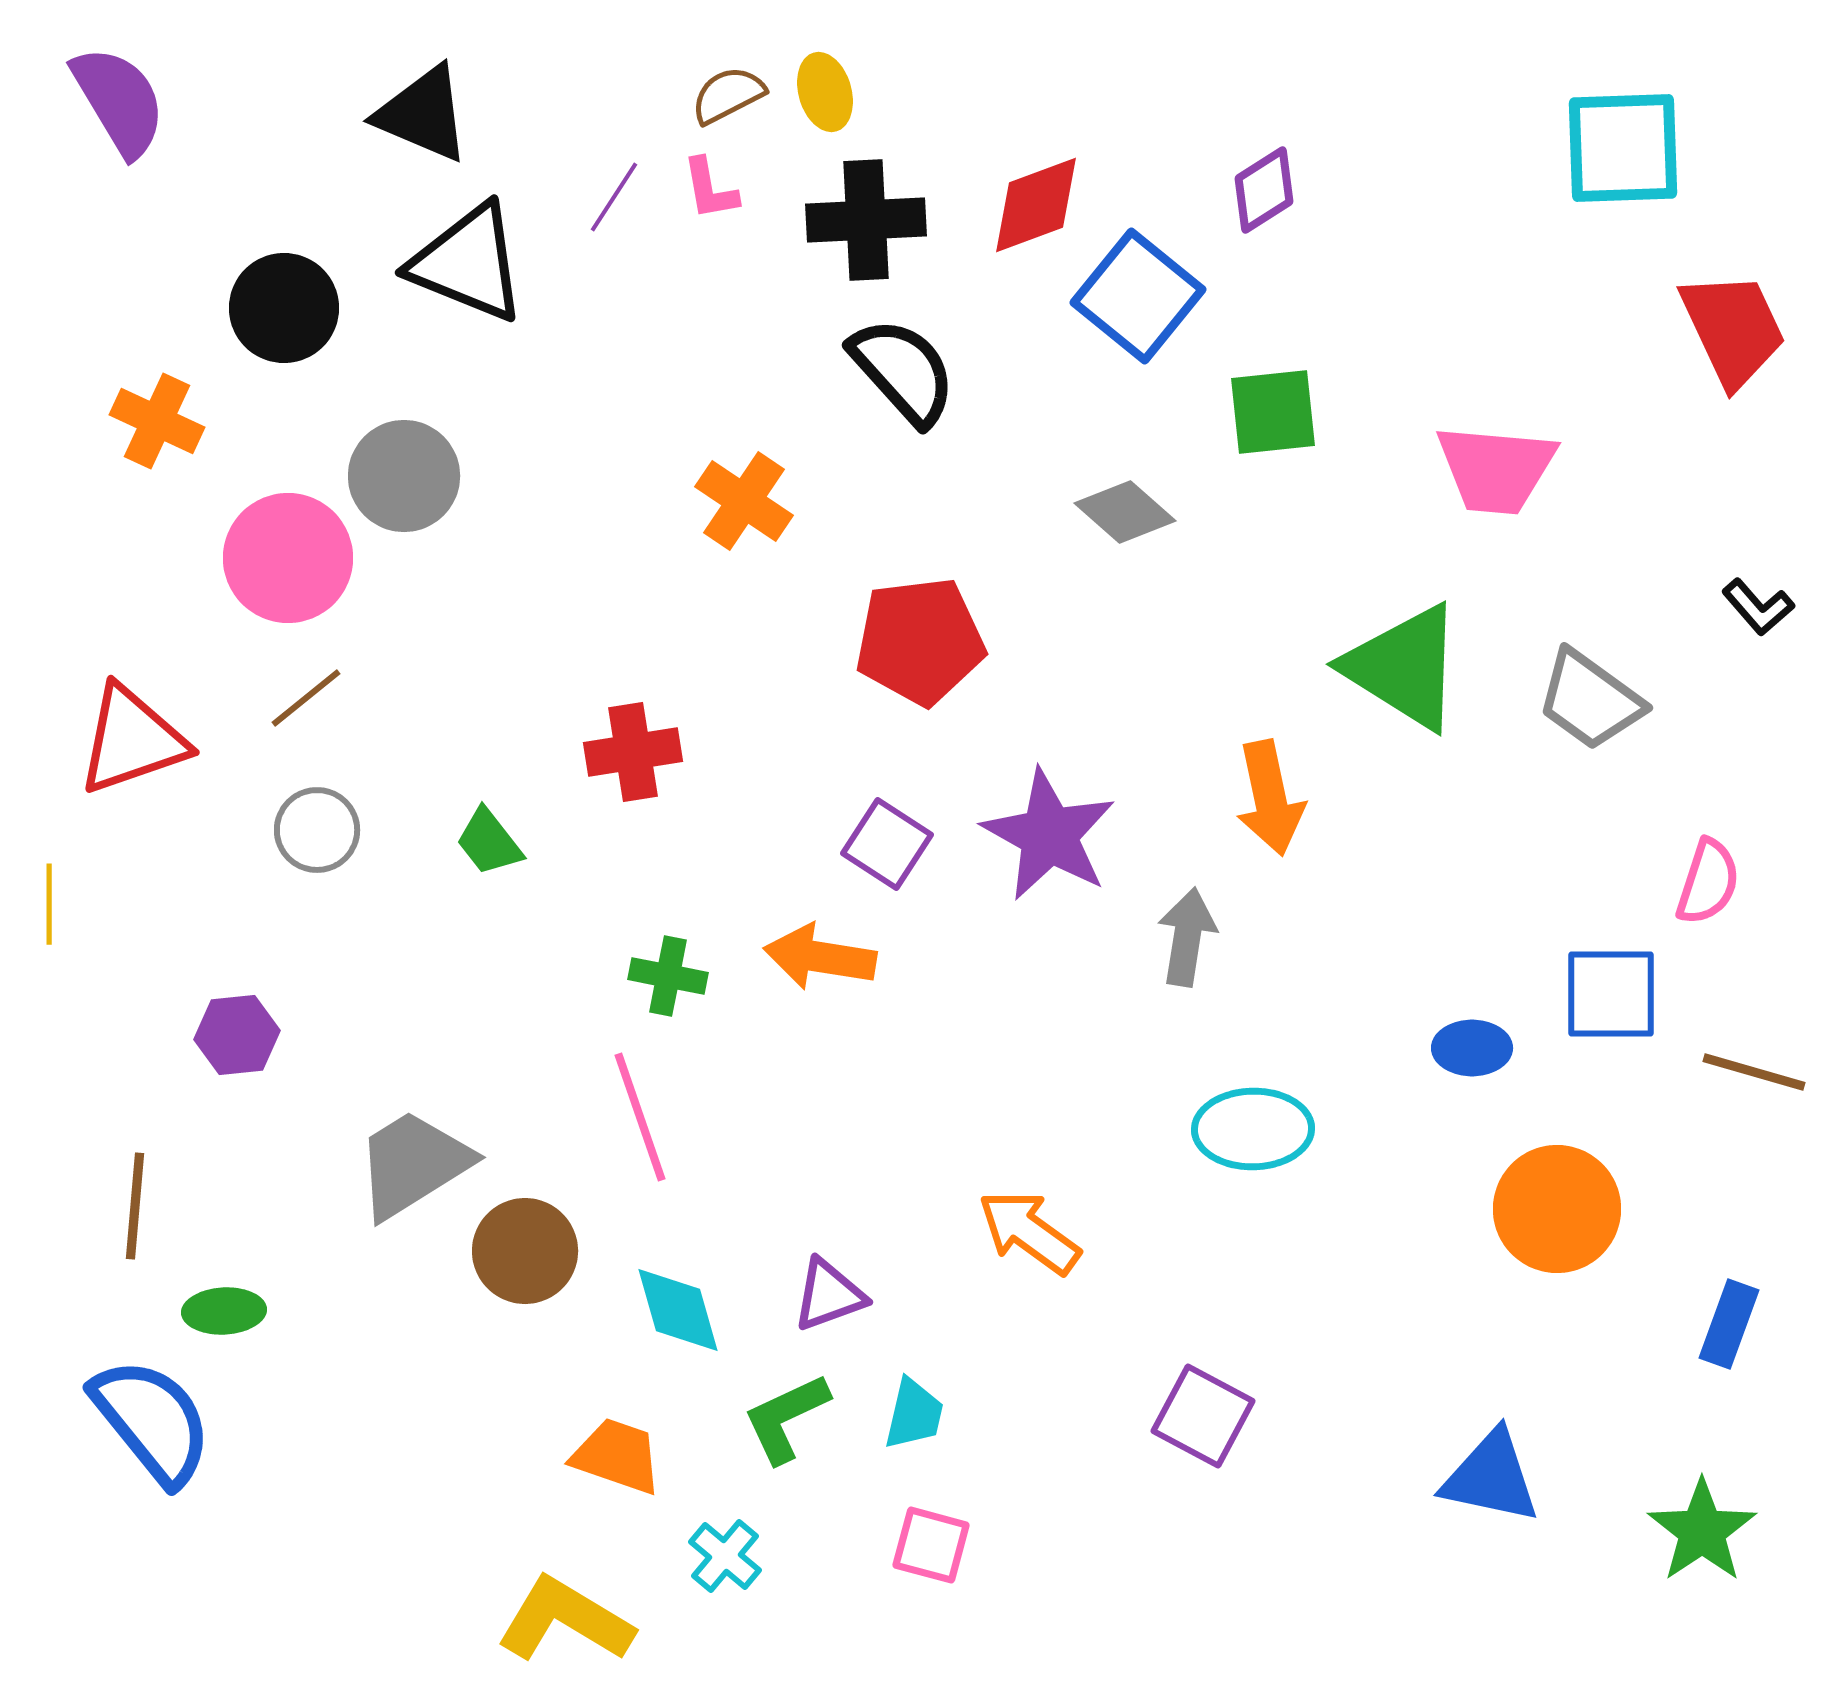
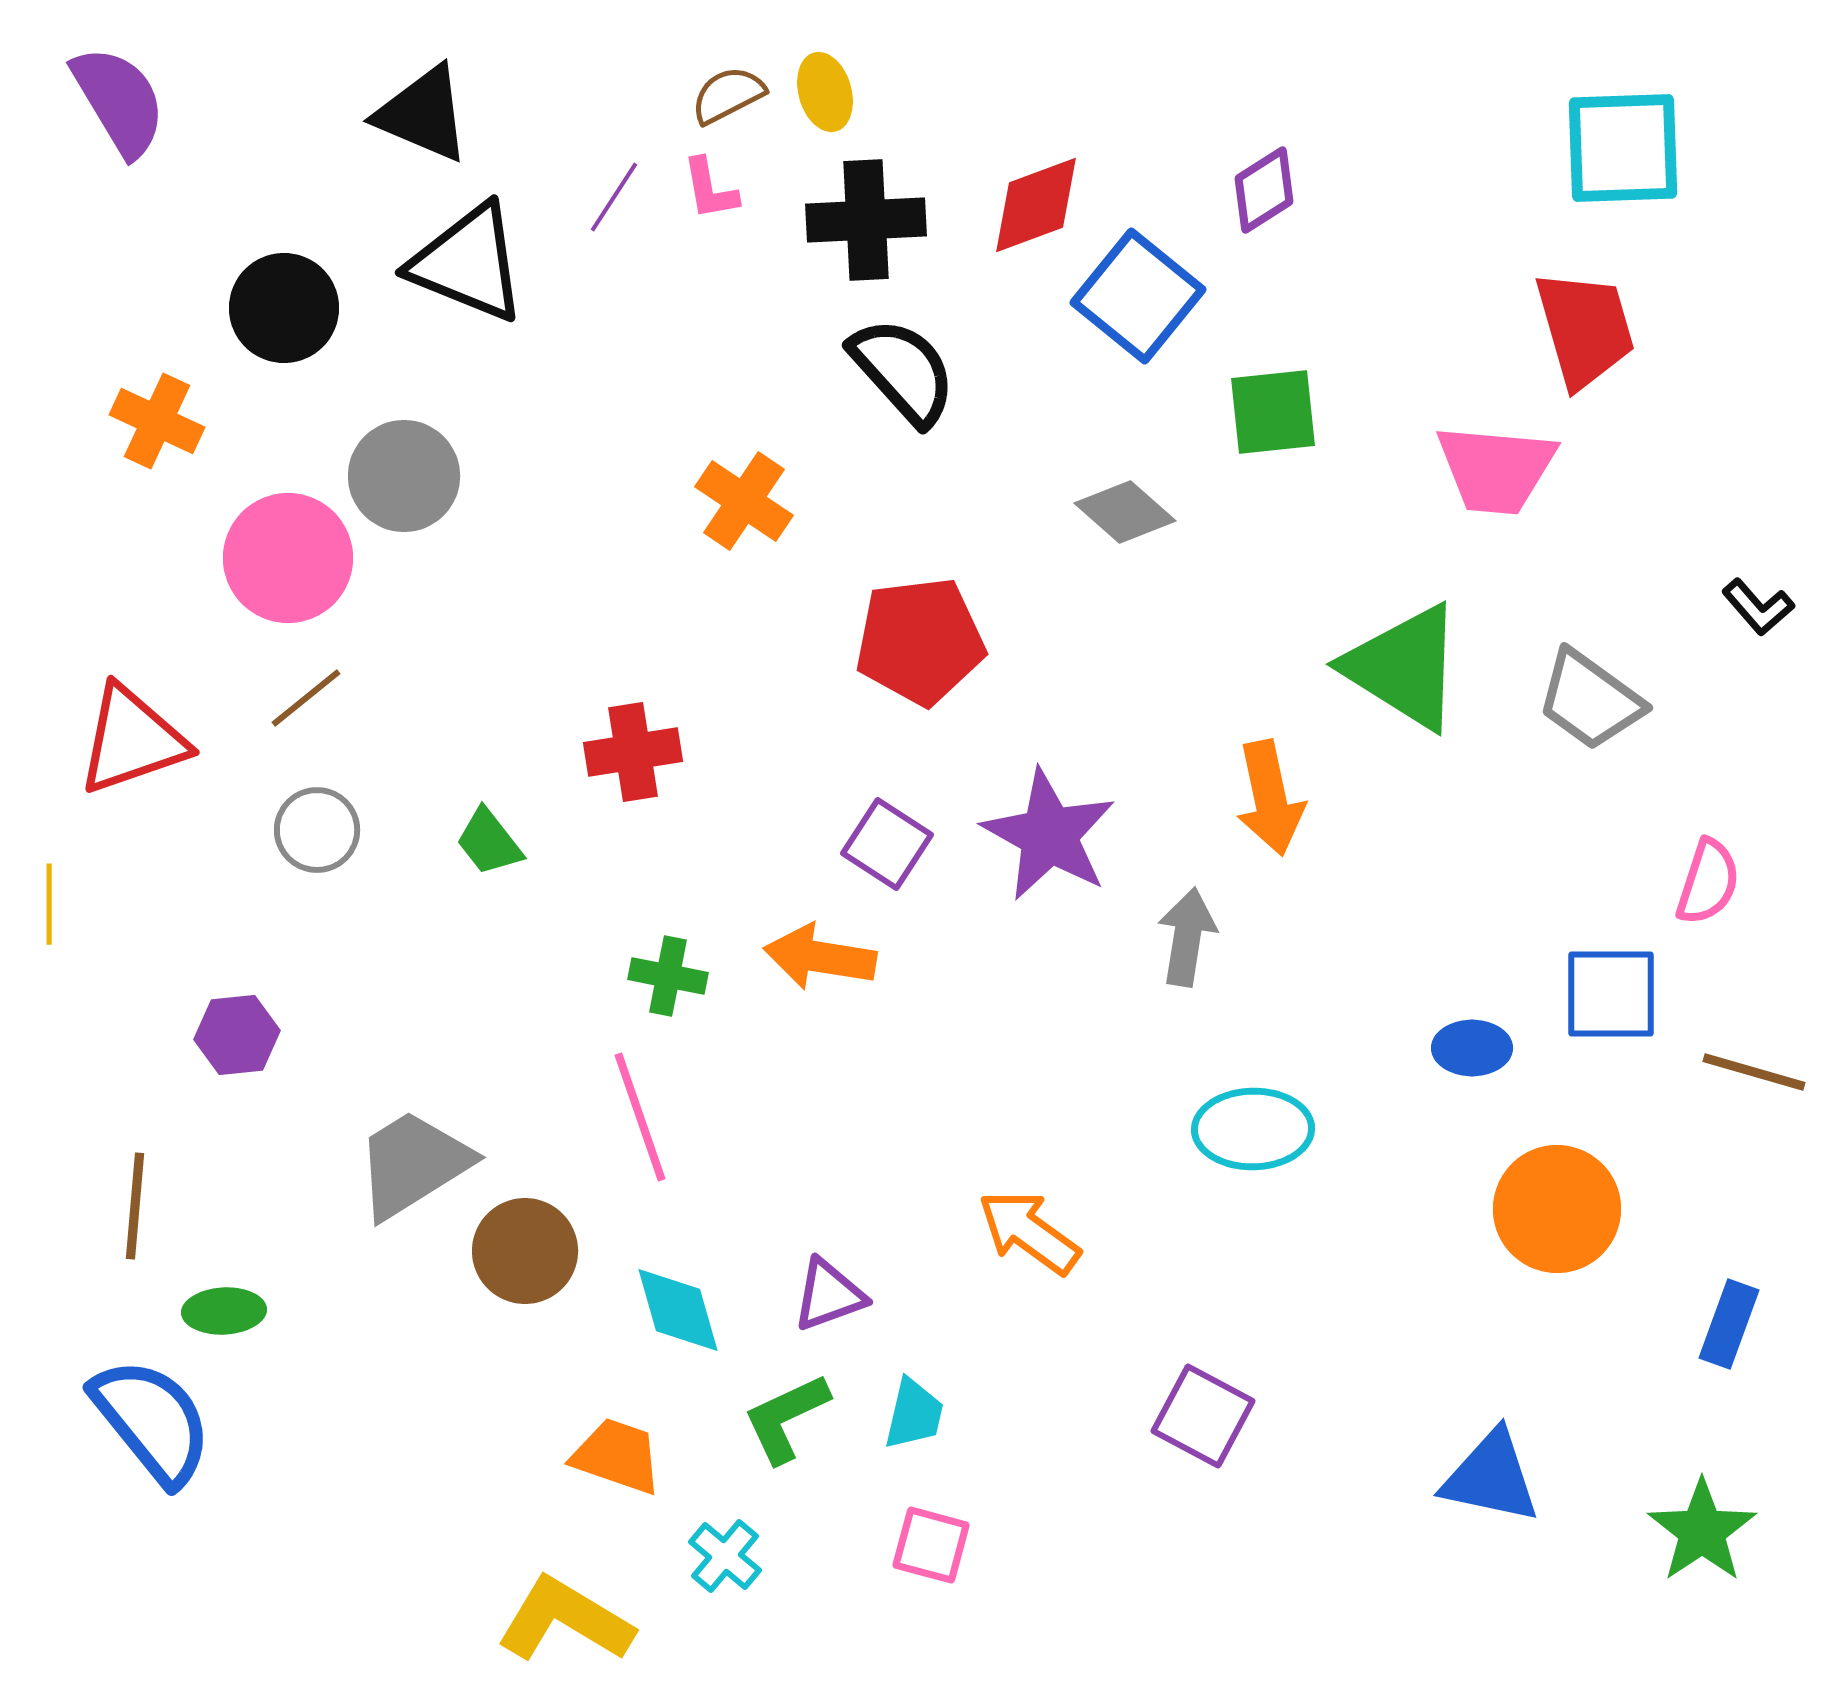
red trapezoid at (1733, 329): moved 148 px left; rotated 9 degrees clockwise
